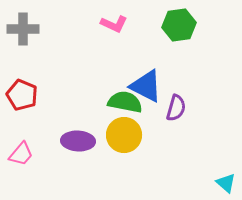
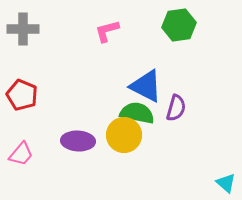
pink L-shape: moved 7 px left, 7 px down; rotated 140 degrees clockwise
green semicircle: moved 12 px right, 11 px down
